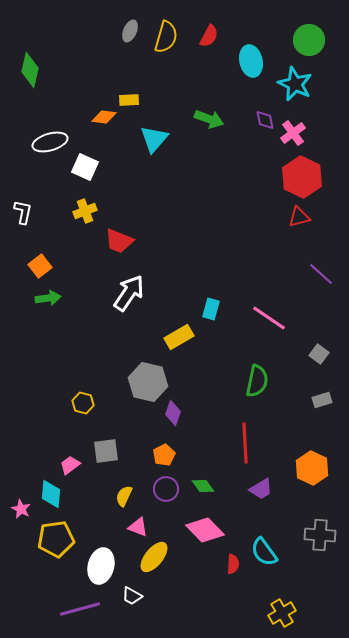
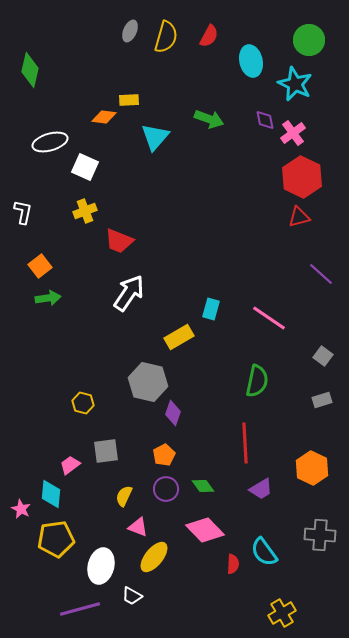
cyan triangle at (154, 139): moved 1 px right, 2 px up
gray square at (319, 354): moved 4 px right, 2 px down
